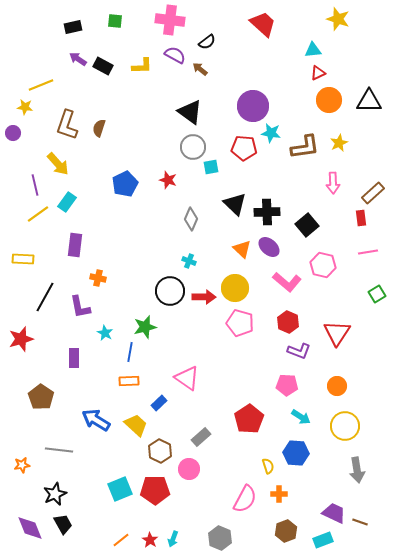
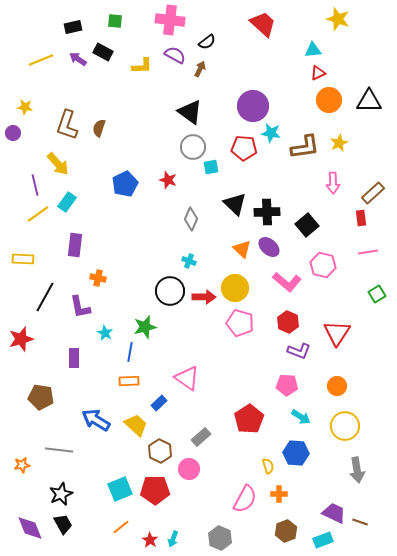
black rectangle at (103, 66): moved 14 px up
brown arrow at (200, 69): rotated 77 degrees clockwise
yellow line at (41, 85): moved 25 px up
brown pentagon at (41, 397): rotated 25 degrees counterclockwise
black star at (55, 494): moved 6 px right
orange line at (121, 540): moved 13 px up
